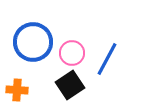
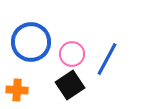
blue circle: moved 2 px left
pink circle: moved 1 px down
